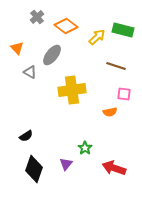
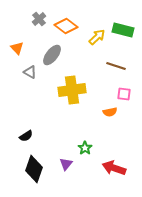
gray cross: moved 2 px right, 2 px down
